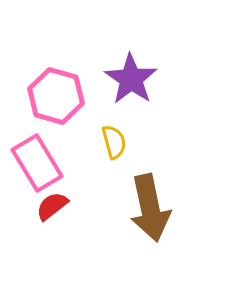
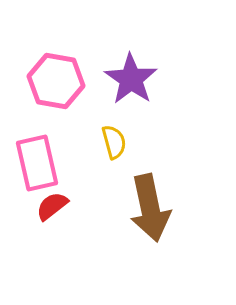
pink hexagon: moved 15 px up; rotated 6 degrees counterclockwise
pink rectangle: rotated 18 degrees clockwise
